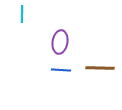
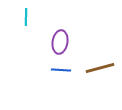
cyan line: moved 4 px right, 3 px down
brown line: rotated 16 degrees counterclockwise
